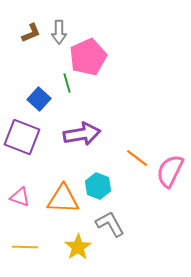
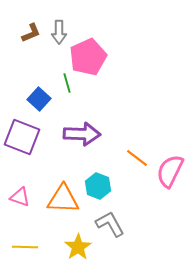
purple arrow: rotated 12 degrees clockwise
